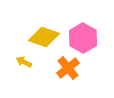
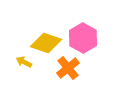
yellow diamond: moved 2 px right, 6 px down
